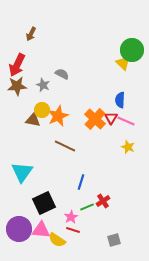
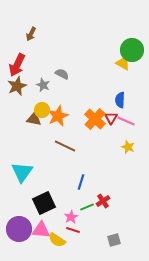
yellow triangle: rotated 14 degrees counterclockwise
brown star: rotated 18 degrees counterclockwise
brown triangle: moved 1 px right, 1 px up
